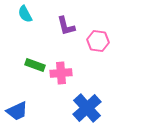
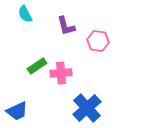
green rectangle: moved 2 px right, 1 px down; rotated 54 degrees counterclockwise
